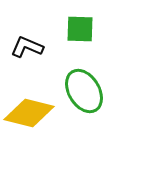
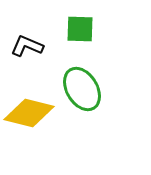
black L-shape: moved 1 px up
green ellipse: moved 2 px left, 2 px up
